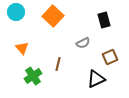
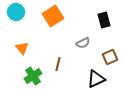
orange square: rotated 15 degrees clockwise
